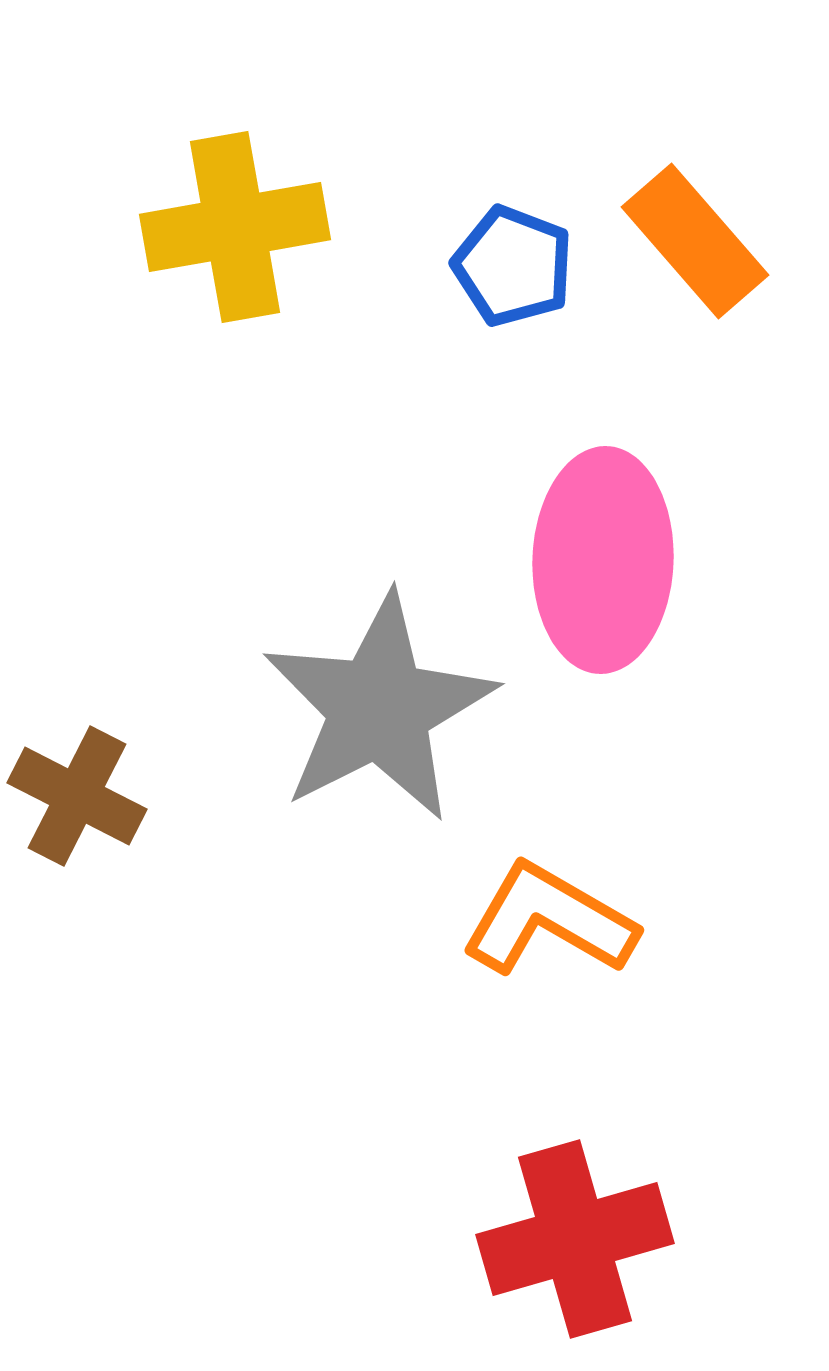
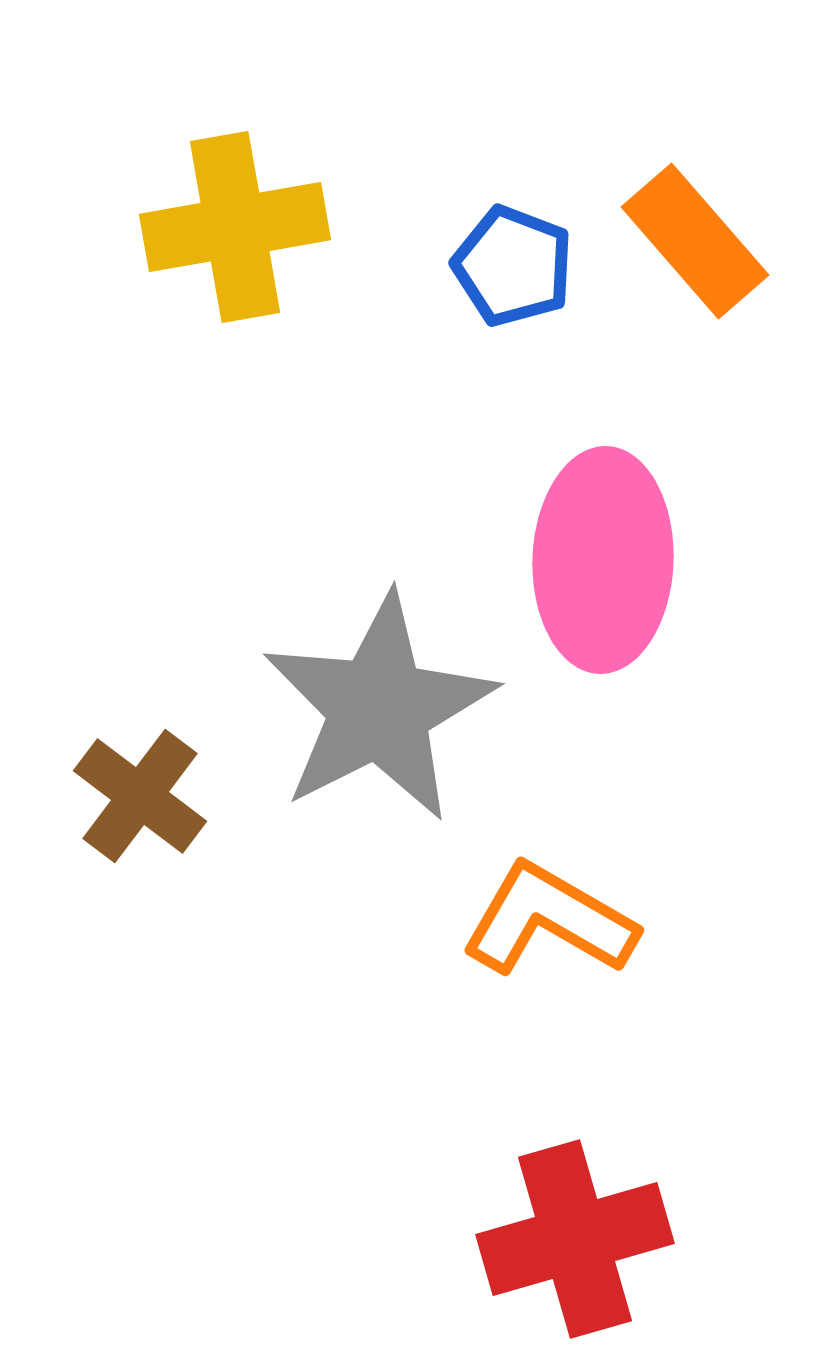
brown cross: moved 63 px right; rotated 10 degrees clockwise
